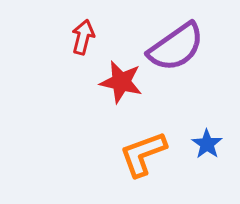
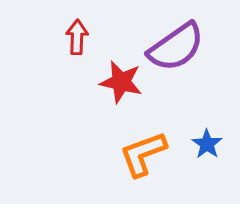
red arrow: moved 6 px left; rotated 12 degrees counterclockwise
